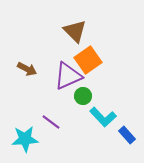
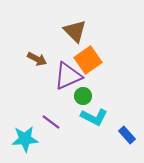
brown arrow: moved 10 px right, 10 px up
cyan L-shape: moved 9 px left; rotated 20 degrees counterclockwise
